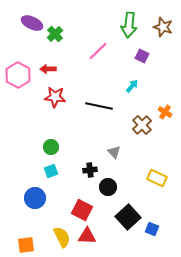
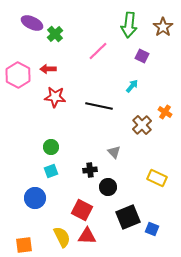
brown star: rotated 18 degrees clockwise
black square: rotated 20 degrees clockwise
orange square: moved 2 px left
